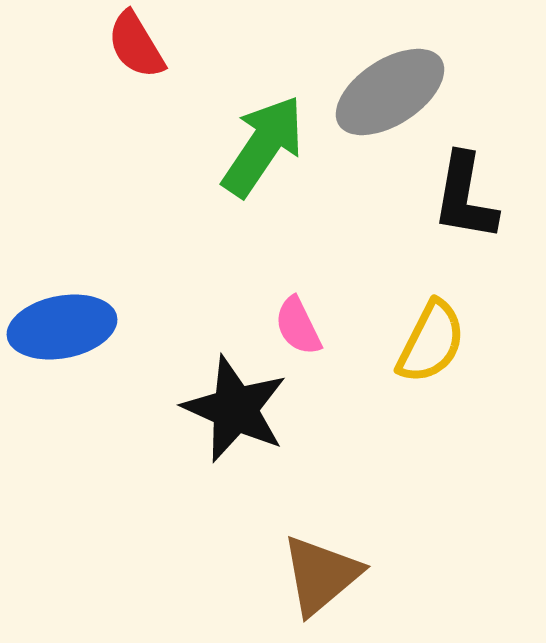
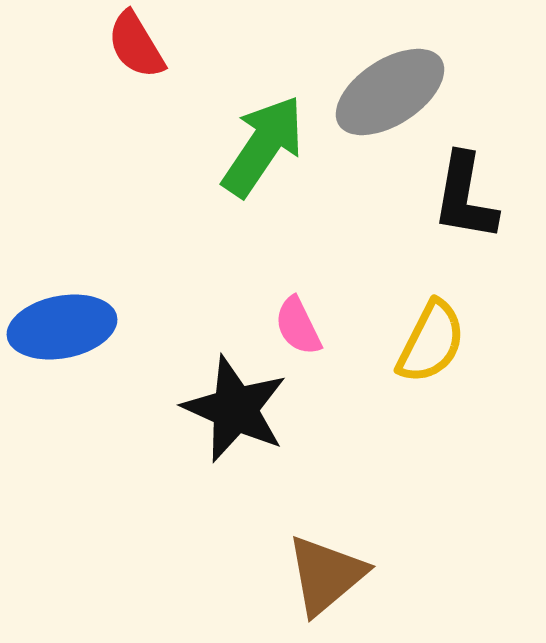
brown triangle: moved 5 px right
